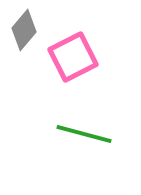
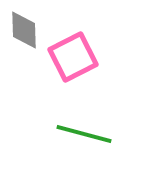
gray diamond: rotated 42 degrees counterclockwise
